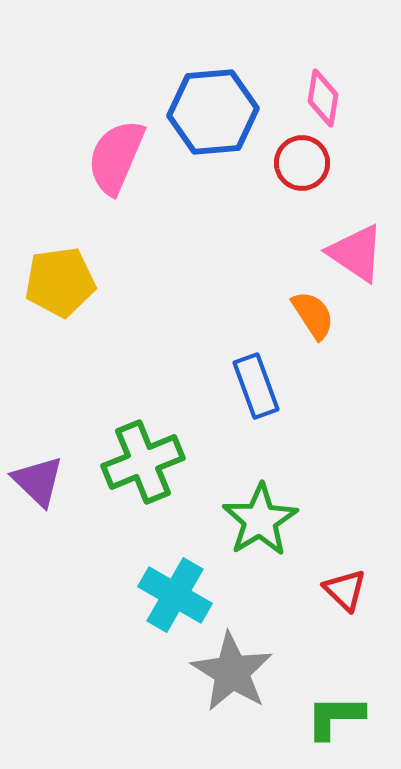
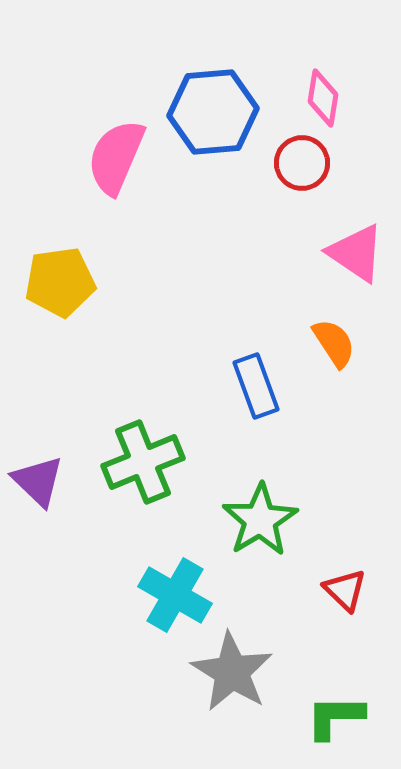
orange semicircle: moved 21 px right, 28 px down
